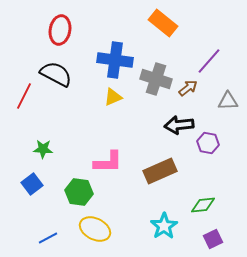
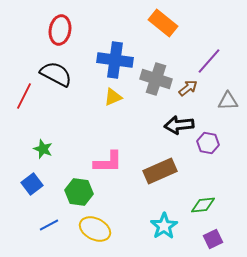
green star: rotated 18 degrees clockwise
blue line: moved 1 px right, 13 px up
